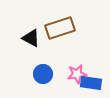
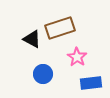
black triangle: moved 1 px right, 1 px down
pink star: moved 17 px up; rotated 30 degrees counterclockwise
blue rectangle: rotated 15 degrees counterclockwise
